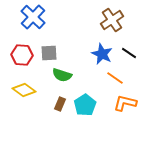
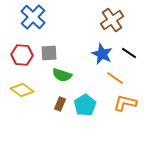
yellow diamond: moved 2 px left
